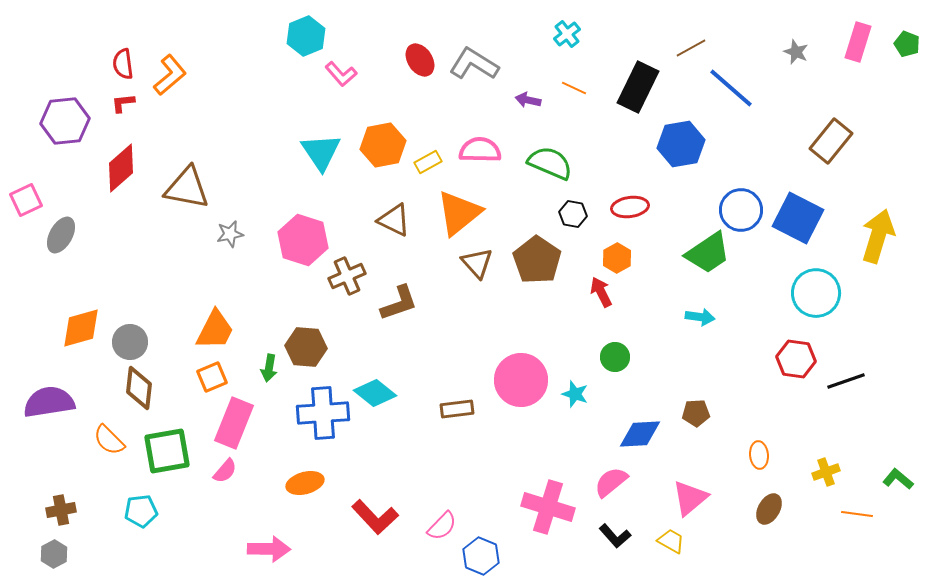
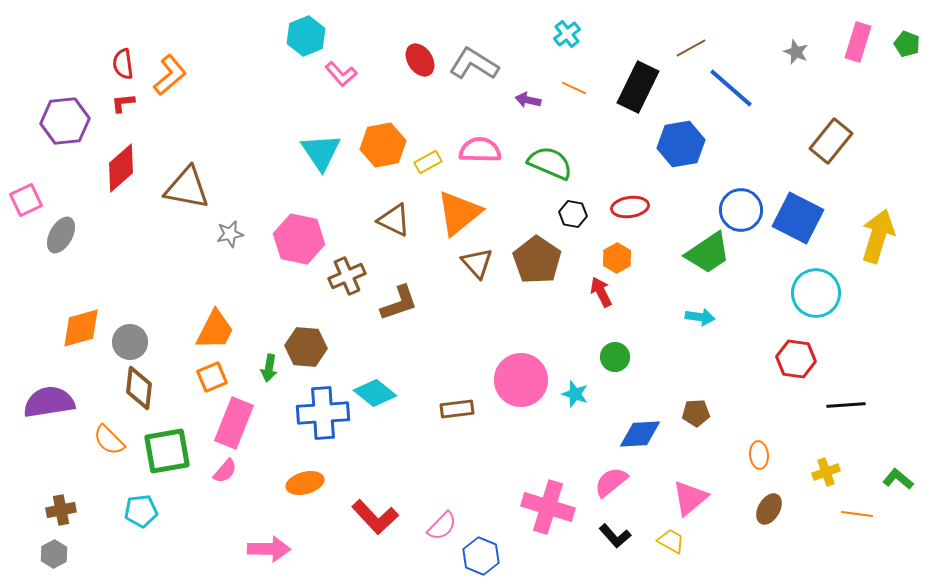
pink hexagon at (303, 240): moved 4 px left, 1 px up; rotated 6 degrees counterclockwise
black line at (846, 381): moved 24 px down; rotated 15 degrees clockwise
